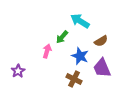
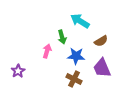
green arrow: rotated 56 degrees counterclockwise
blue star: moved 4 px left; rotated 18 degrees counterclockwise
